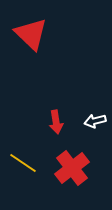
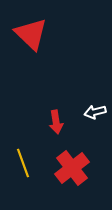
white arrow: moved 9 px up
yellow line: rotated 36 degrees clockwise
